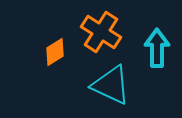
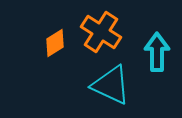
cyan arrow: moved 4 px down
orange diamond: moved 9 px up
